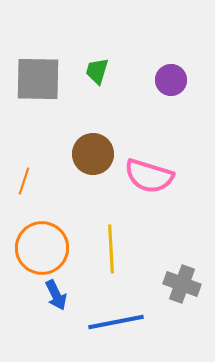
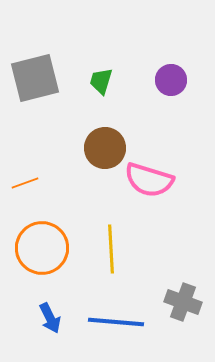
green trapezoid: moved 4 px right, 10 px down
gray square: moved 3 px left, 1 px up; rotated 15 degrees counterclockwise
brown circle: moved 12 px right, 6 px up
pink semicircle: moved 4 px down
orange line: moved 1 px right, 2 px down; rotated 52 degrees clockwise
gray cross: moved 1 px right, 18 px down
blue arrow: moved 6 px left, 23 px down
blue line: rotated 16 degrees clockwise
